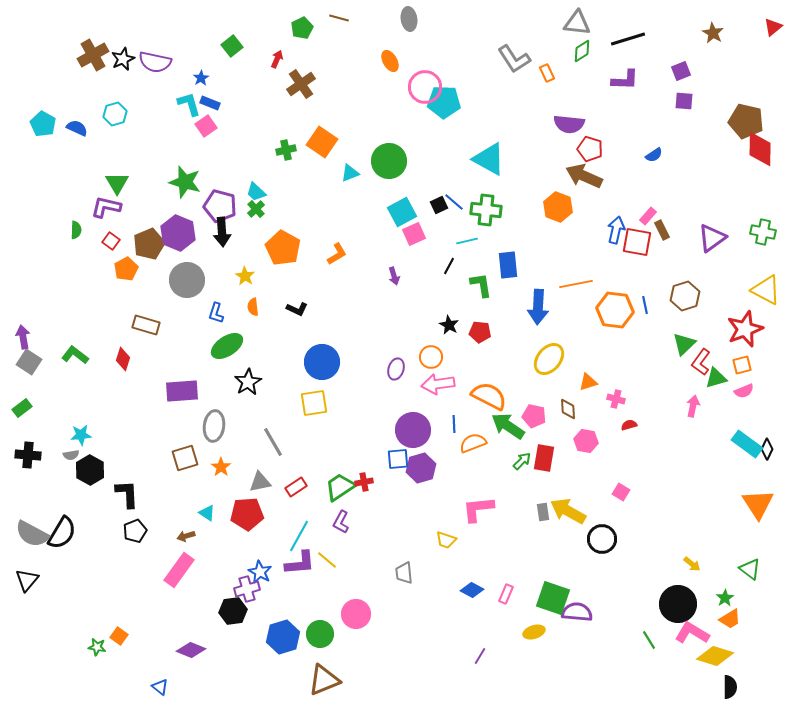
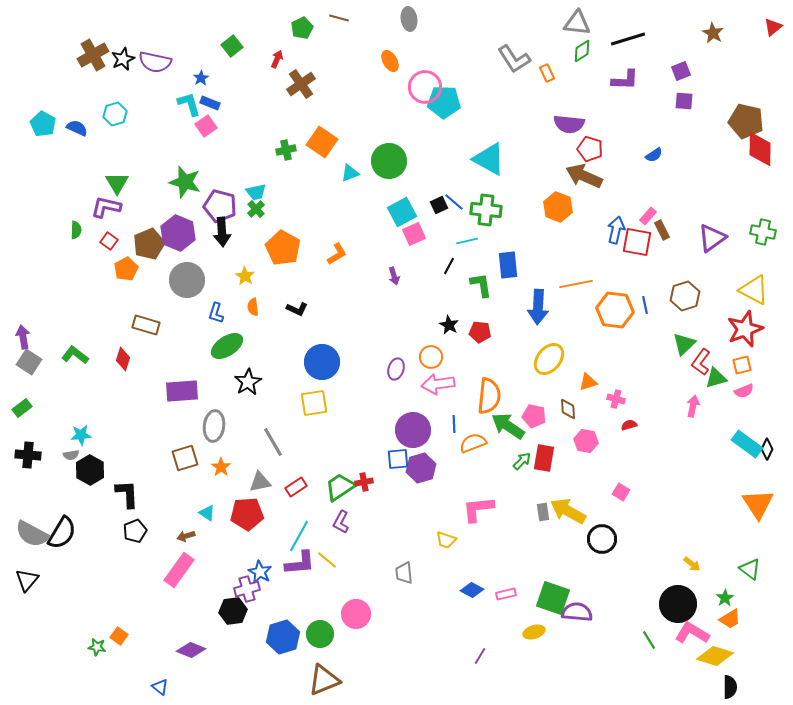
cyan trapezoid at (256, 192): rotated 55 degrees counterclockwise
red square at (111, 241): moved 2 px left
yellow triangle at (766, 290): moved 12 px left
orange semicircle at (489, 396): rotated 69 degrees clockwise
pink rectangle at (506, 594): rotated 54 degrees clockwise
